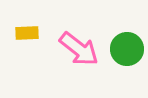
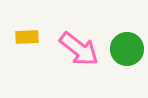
yellow rectangle: moved 4 px down
